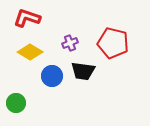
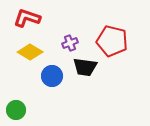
red pentagon: moved 1 px left, 2 px up
black trapezoid: moved 2 px right, 4 px up
green circle: moved 7 px down
